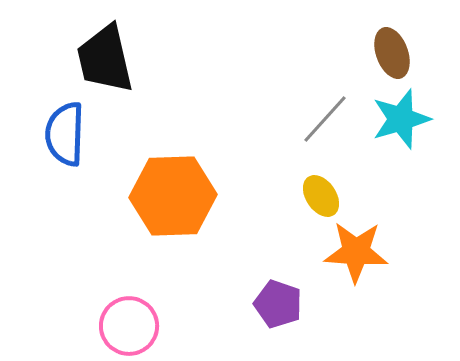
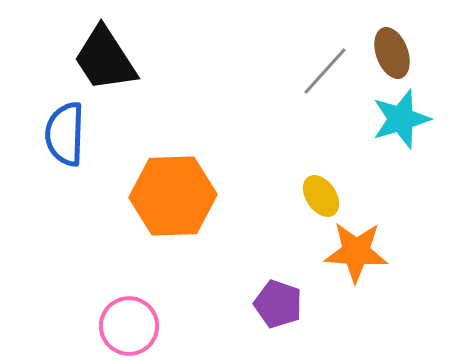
black trapezoid: rotated 20 degrees counterclockwise
gray line: moved 48 px up
